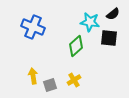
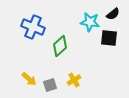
green diamond: moved 16 px left
yellow arrow: moved 4 px left, 3 px down; rotated 140 degrees clockwise
